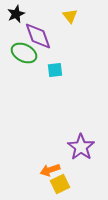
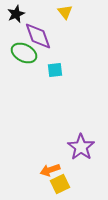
yellow triangle: moved 5 px left, 4 px up
